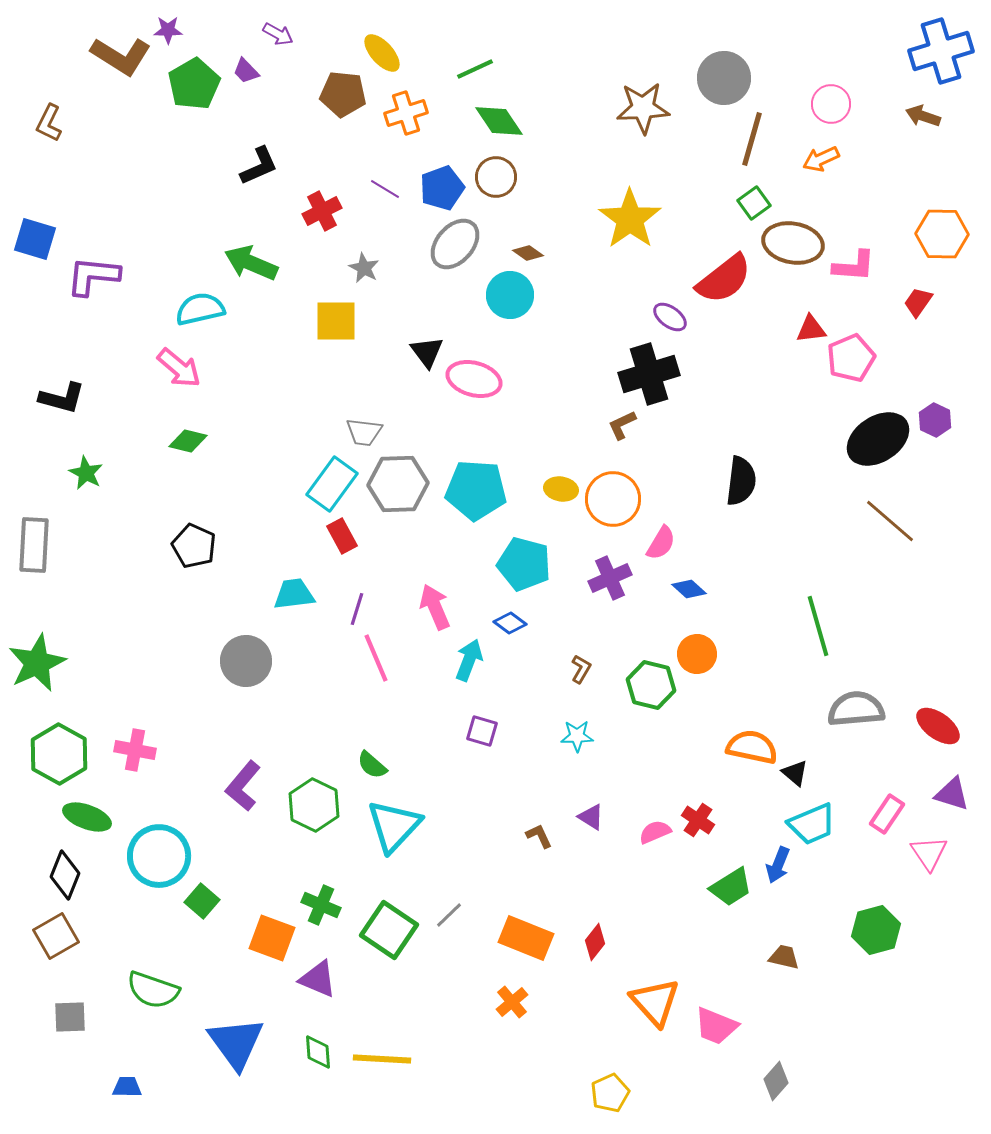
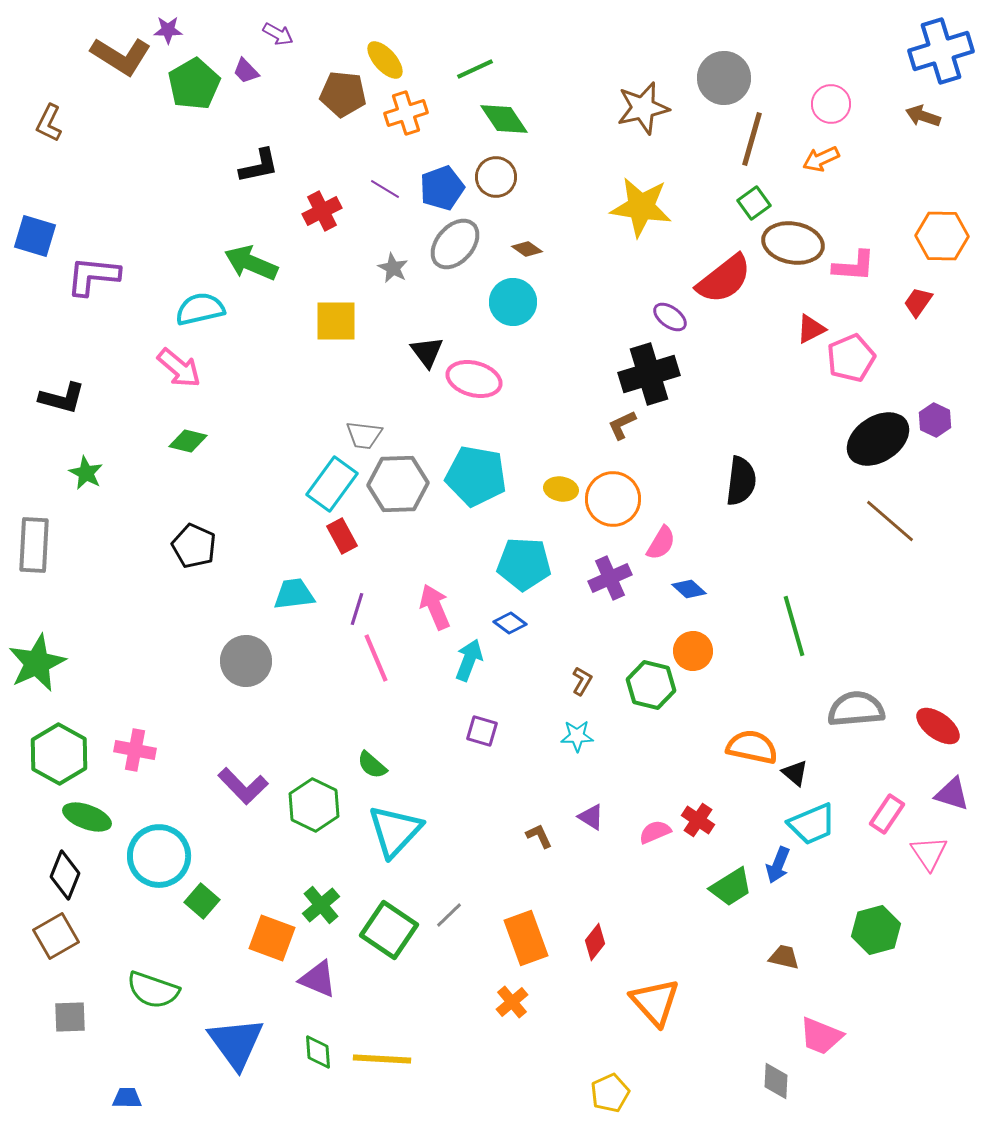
yellow ellipse at (382, 53): moved 3 px right, 7 px down
brown star at (643, 108): rotated 10 degrees counterclockwise
green diamond at (499, 121): moved 5 px right, 2 px up
black L-shape at (259, 166): rotated 12 degrees clockwise
yellow star at (630, 219): moved 11 px right, 12 px up; rotated 28 degrees counterclockwise
orange hexagon at (942, 234): moved 2 px down
blue square at (35, 239): moved 3 px up
brown diamond at (528, 253): moved 1 px left, 4 px up
gray star at (364, 268): moved 29 px right
cyan circle at (510, 295): moved 3 px right, 7 px down
red triangle at (811, 329): rotated 20 degrees counterclockwise
gray trapezoid at (364, 432): moved 3 px down
cyan pentagon at (476, 490): moved 14 px up; rotated 6 degrees clockwise
cyan pentagon at (524, 564): rotated 12 degrees counterclockwise
green line at (818, 626): moved 24 px left
orange circle at (697, 654): moved 4 px left, 3 px up
brown L-shape at (581, 669): moved 1 px right, 12 px down
purple L-shape at (243, 786): rotated 84 degrees counterclockwise
cyan triangle at (394, 826): moved 1 px right, 5 px down
green cross at (321, 905): rotated 27 degrees clockwise
orange rectangle at (526, 938): rotated 48 degrees clockwise
pink trapezoid at (716, 1026): moved 105 px right, 10 px down
gray diamond at (776, 1081): rotated 39 degrees counterclockwise
blue trapezoid at (127, 1087): moved 11 px down
